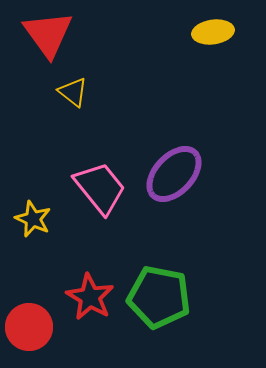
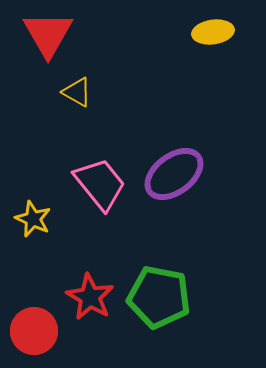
red triangle: rotated 6 degrees clockwise
yellow triangle: moved 4 px right; rotated 8 degrees counterclockwise
purple ellipse: rotated 10 degrees clockwise
pink trapezoid: moved 4 px up
red circle: moved 5 px right, 4 px down
